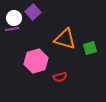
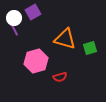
purple square: rotated 14 degrees clockwise
purple line: moved 2 px right; rotated 72 degrees clockwise
